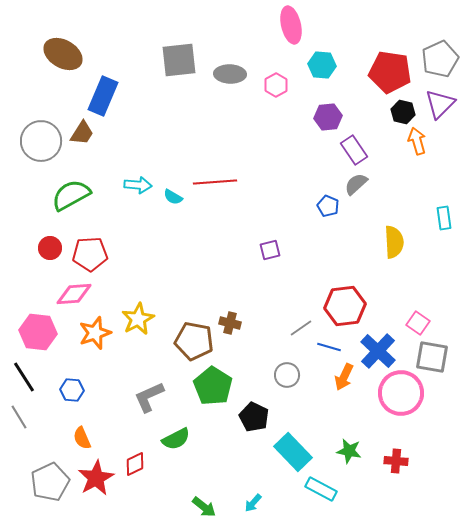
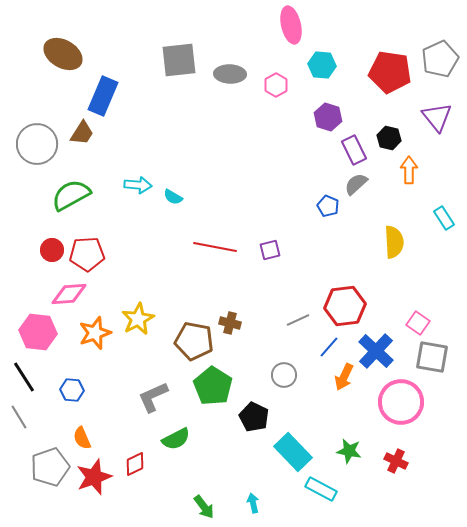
purple triangle at (440, 104): moved 3 px left, 13 px down; rotated 24 degrees counterclockwise
black hexagon at (403, 112): moved 14 px left, 26 px down
purple hexagon at (328, 117): rotated 24 degrees clockwise
gray circle at (41, 141): moved 4 px left, 3 px down
orange arrow at (417, 141): moved 8 px left, 29 px down; rotated 16 degrees clockwise
purple rectangle at (354, 150): rotated 8 degrees clockwise
red line at (215, 182): moved 65 px down; rotated 15 degrees clockwise
cyan rectangle at (444, 218): rotated 25 degrees counterclockwise
red circle at (50, 248): moved 2 px right, 2 px down
red pentagon at (90, 254): moved 3 px left
pink diamond at (74, 294): moved 5 px left
gray line at (301, 328): moved 3 px left, 8 px up; rotated 10 degrees clockwise
blue line at (329, 347): rotated 65 degrees counterclockwise
blue cross at (378, 351): moved 2 px left
gray circle at (287, 375): moved 3 px left
pink circle at (401, 393): moved 9 px down
gray L-shape at (149, 397): moved 4 px right
red cross at (396, 461): rotated 20 degrees clockwise
red star at (96, 478): moved 2 px left, 1 px up; rotated 9 degrees clockwise
gray pentagon at (50, 482): moved 15 px up; rotated 6 degrees clockwise
cyan arrow at (253, 503): rotated 126 degrees clockwise
green arrow at (204, 507): rotated 15 degrees clockwise
